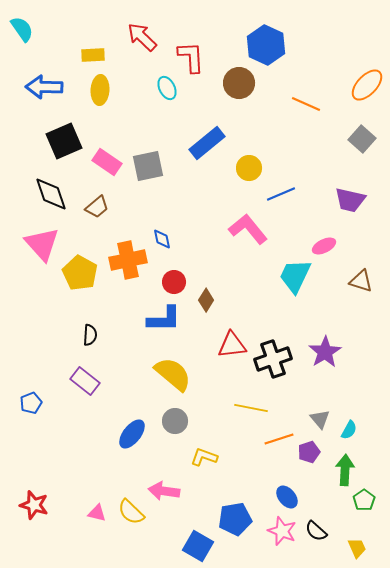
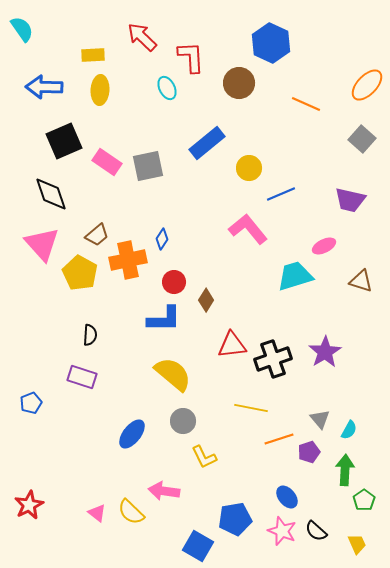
blue hexagon at (266, 45): moved 5 px right, 2 px up
brown trapezoid at (97, 207): moved 28 px down
blue diamond at (162, 239): rotated 45 degrees clockwise
cyan trapezoid at (295, 276): rotated 48 degrees clockwise
purple rectangle at (85, 381): moved 3 px left, 4 px up; rotated 20 degrees counterclockwise
gray circle at (175, 421): moved 8 px right
yellow L-shape at (204, 457): rotated 136 degrees counterclockwise
red star at (34, 505): moved 5 px left; rotated 28 degrees clockwise
pink triangle at (97, 513): rotated 24 degrees clockwise
yellow trapezoid at (357, 548): moved 4 px up
